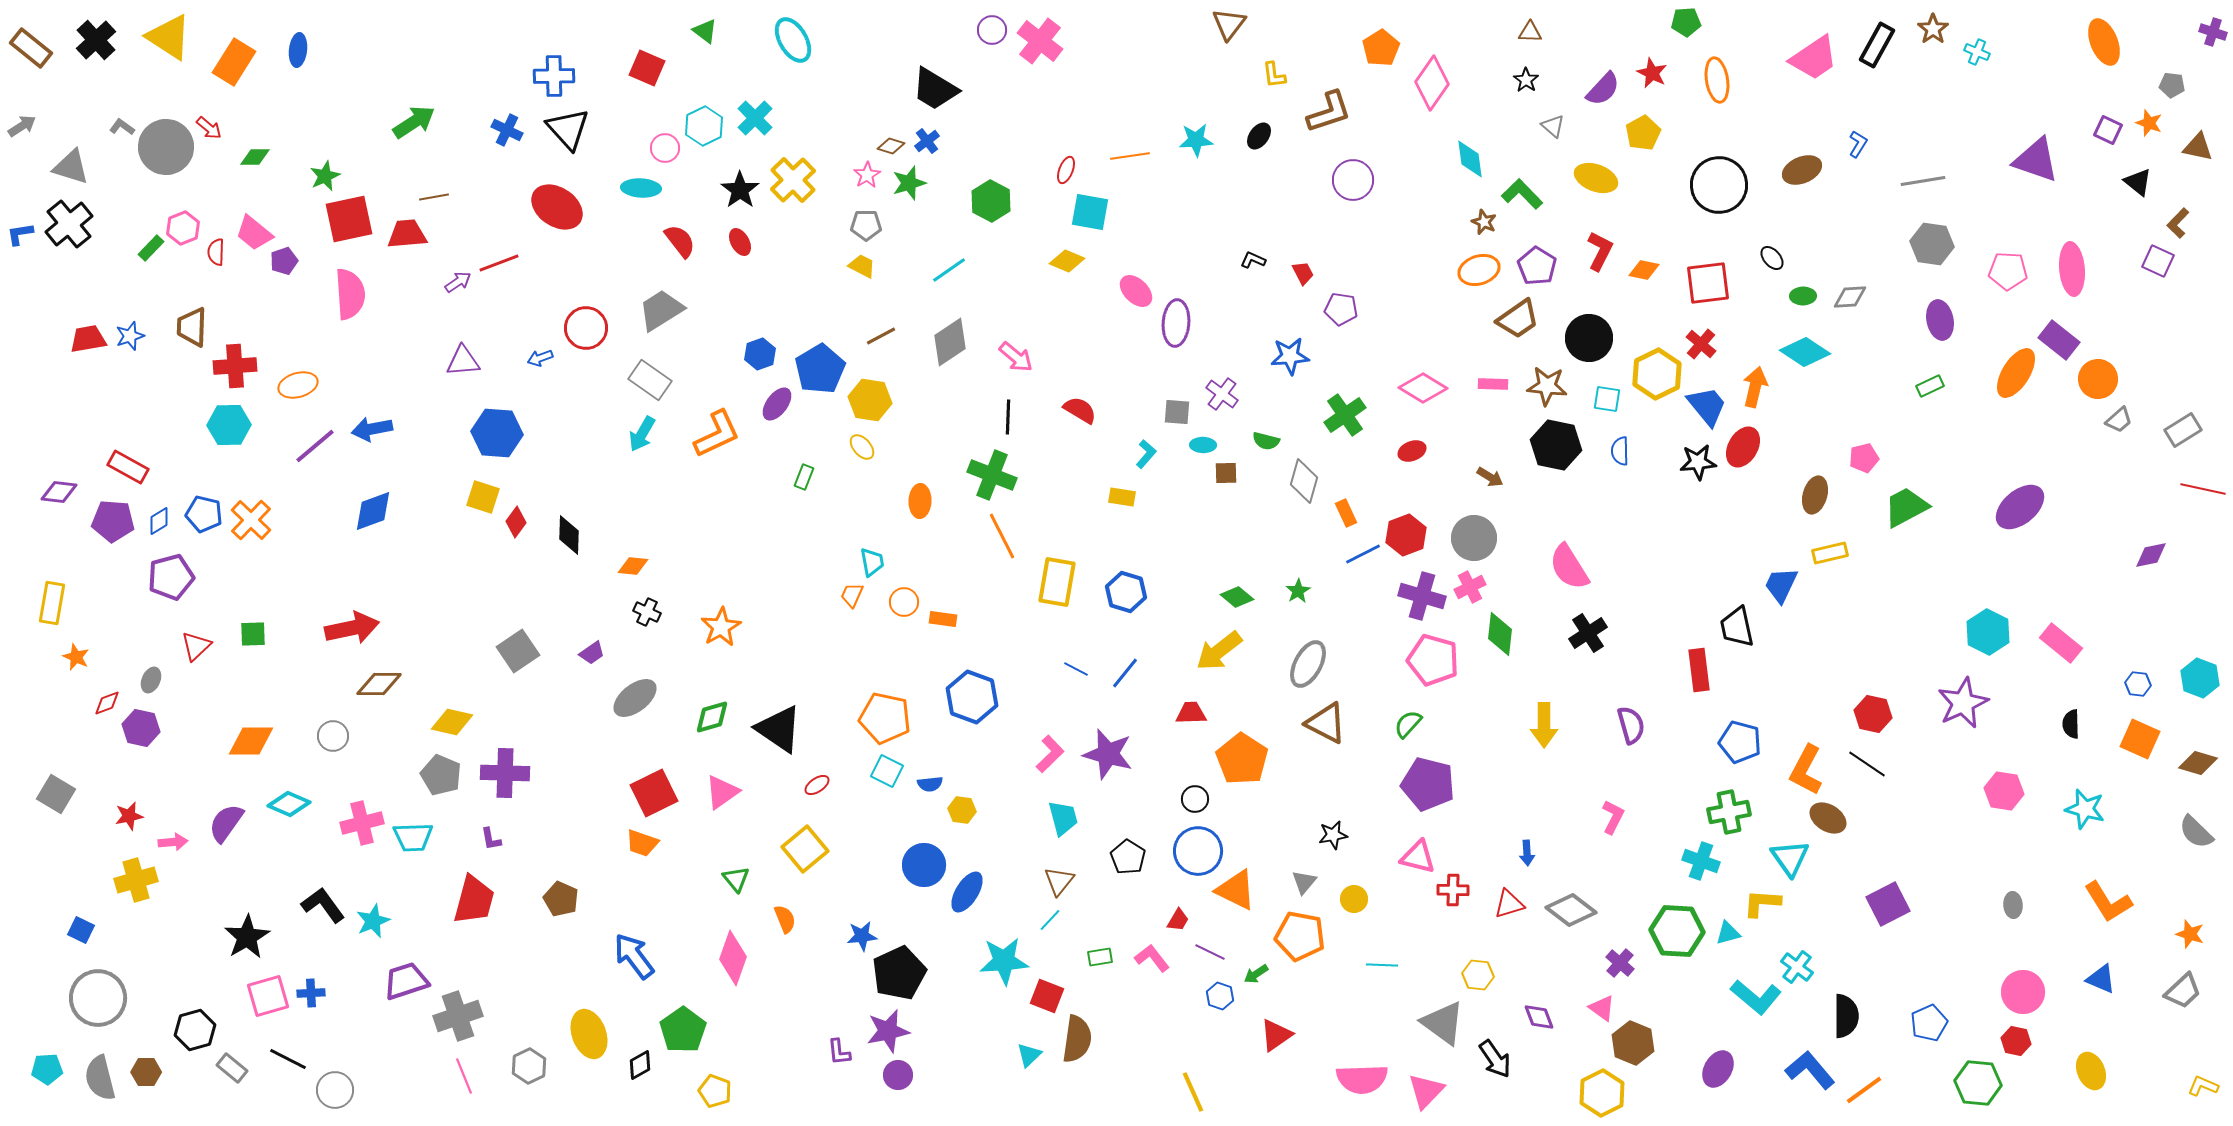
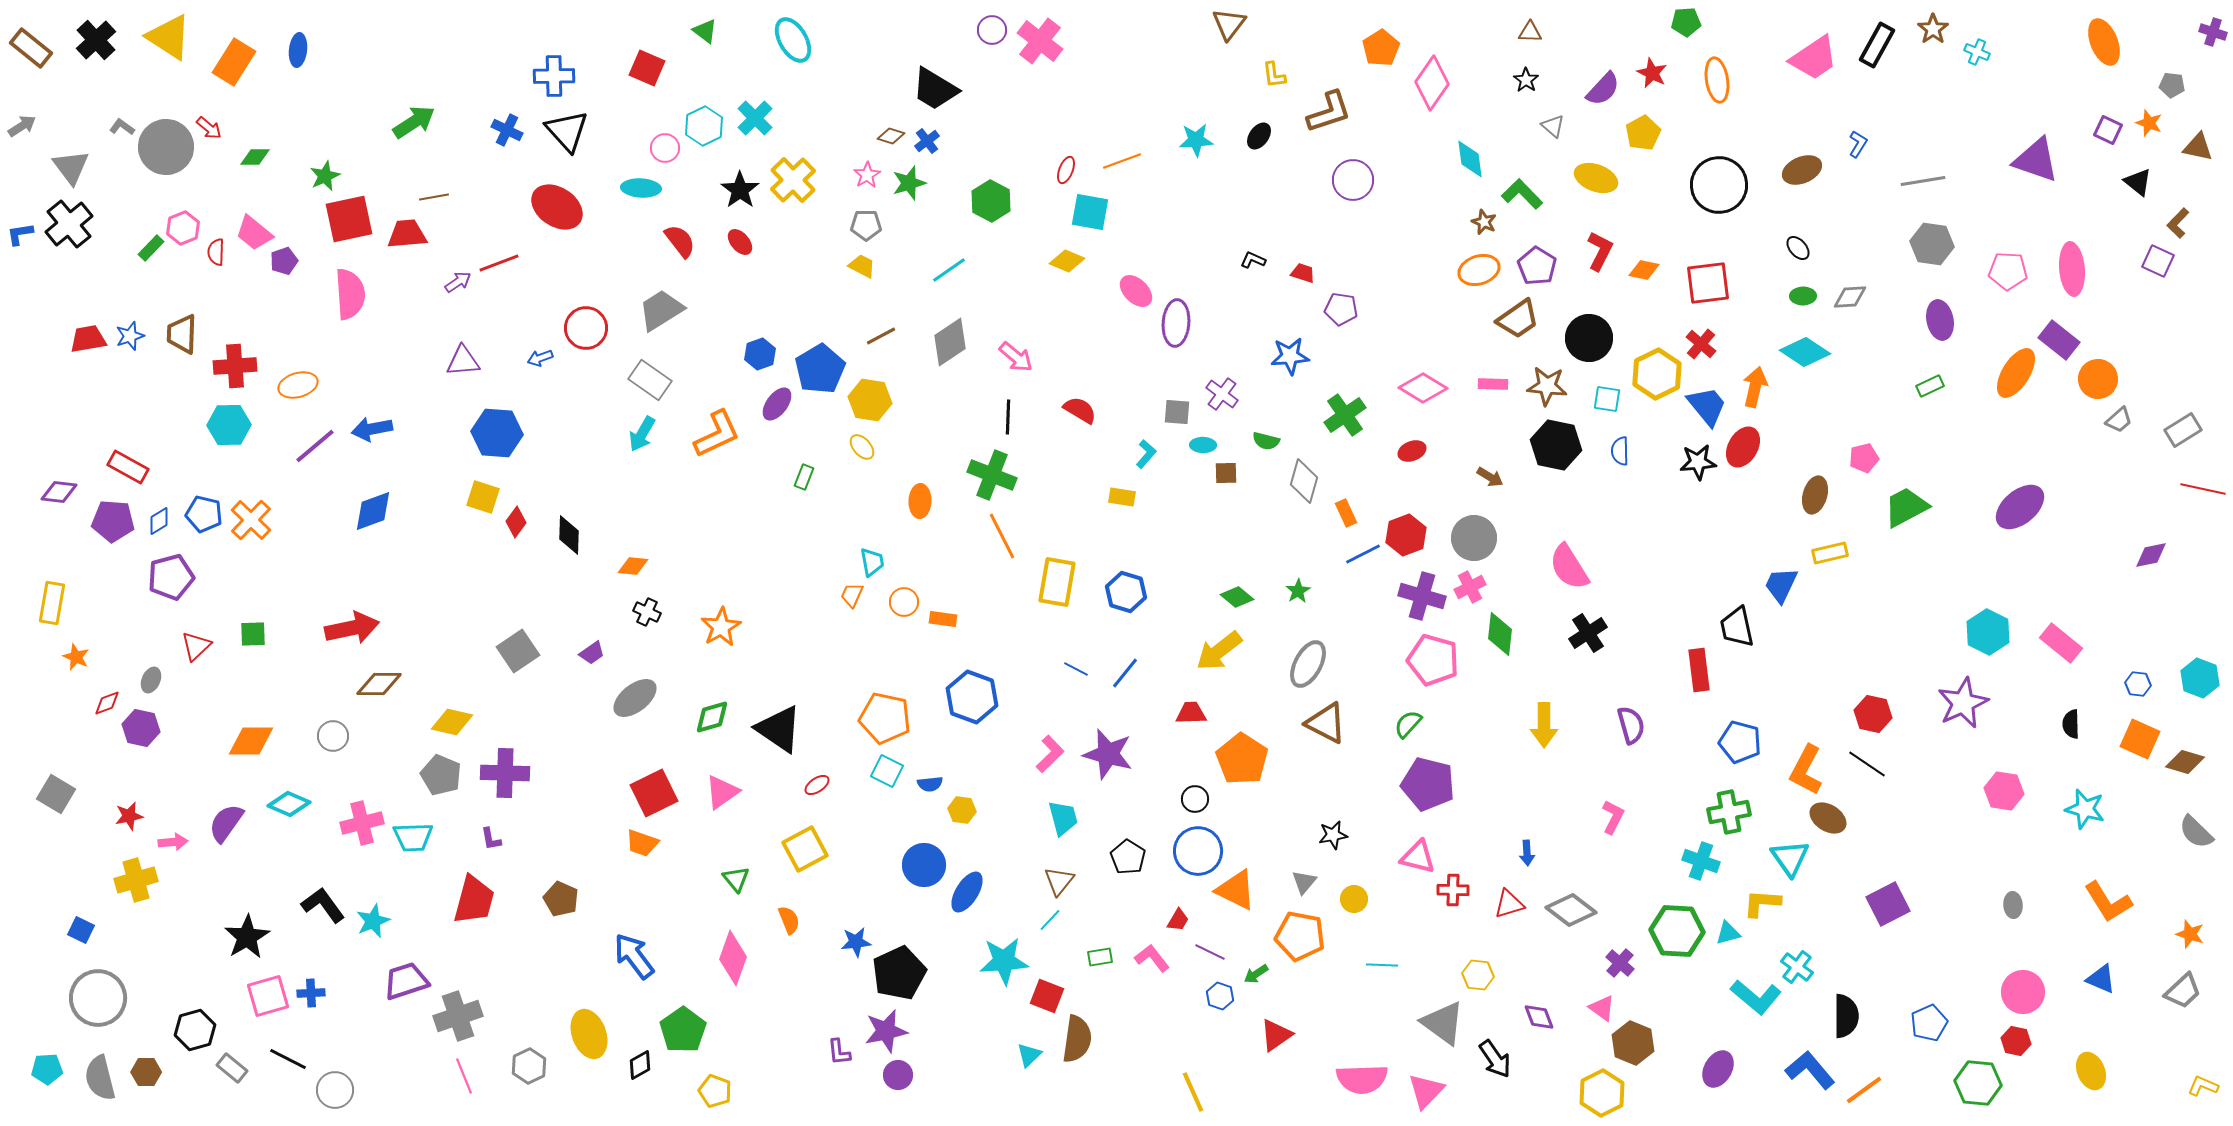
black triangle at (568, 129): moved 1 px left, 2 px down
brown diamond at (891, 146): moved 10 px up
orange line at (1130, 156): moved 8 px left, 5 px down; rotated 12 degrees counterclockwise
gray triangle at (71, 167): rotated 36 degrees clockwise
red ellipse at (740, 242): rotated 12 degrees counterclockwise
black ellipse at (1772, 258): moved 26 px right, 10 px up
red trapezoid at (1303, 273): rotated 45 degrees counterclockwise
brown trapezoid at (192, 327): moved 10 px left, 7 px down
brown diamond at (2198, 763): moved 13 px left, 1 px up
yellow square at (805, 849): rotated 12 degrees clockwise
orange semicircle at (785, 919): moved 4 px right, 1 px down
blue star at (862, 936): moved 6 px left, 6 px down
purple star at (888, 1031): moved 2 px left
